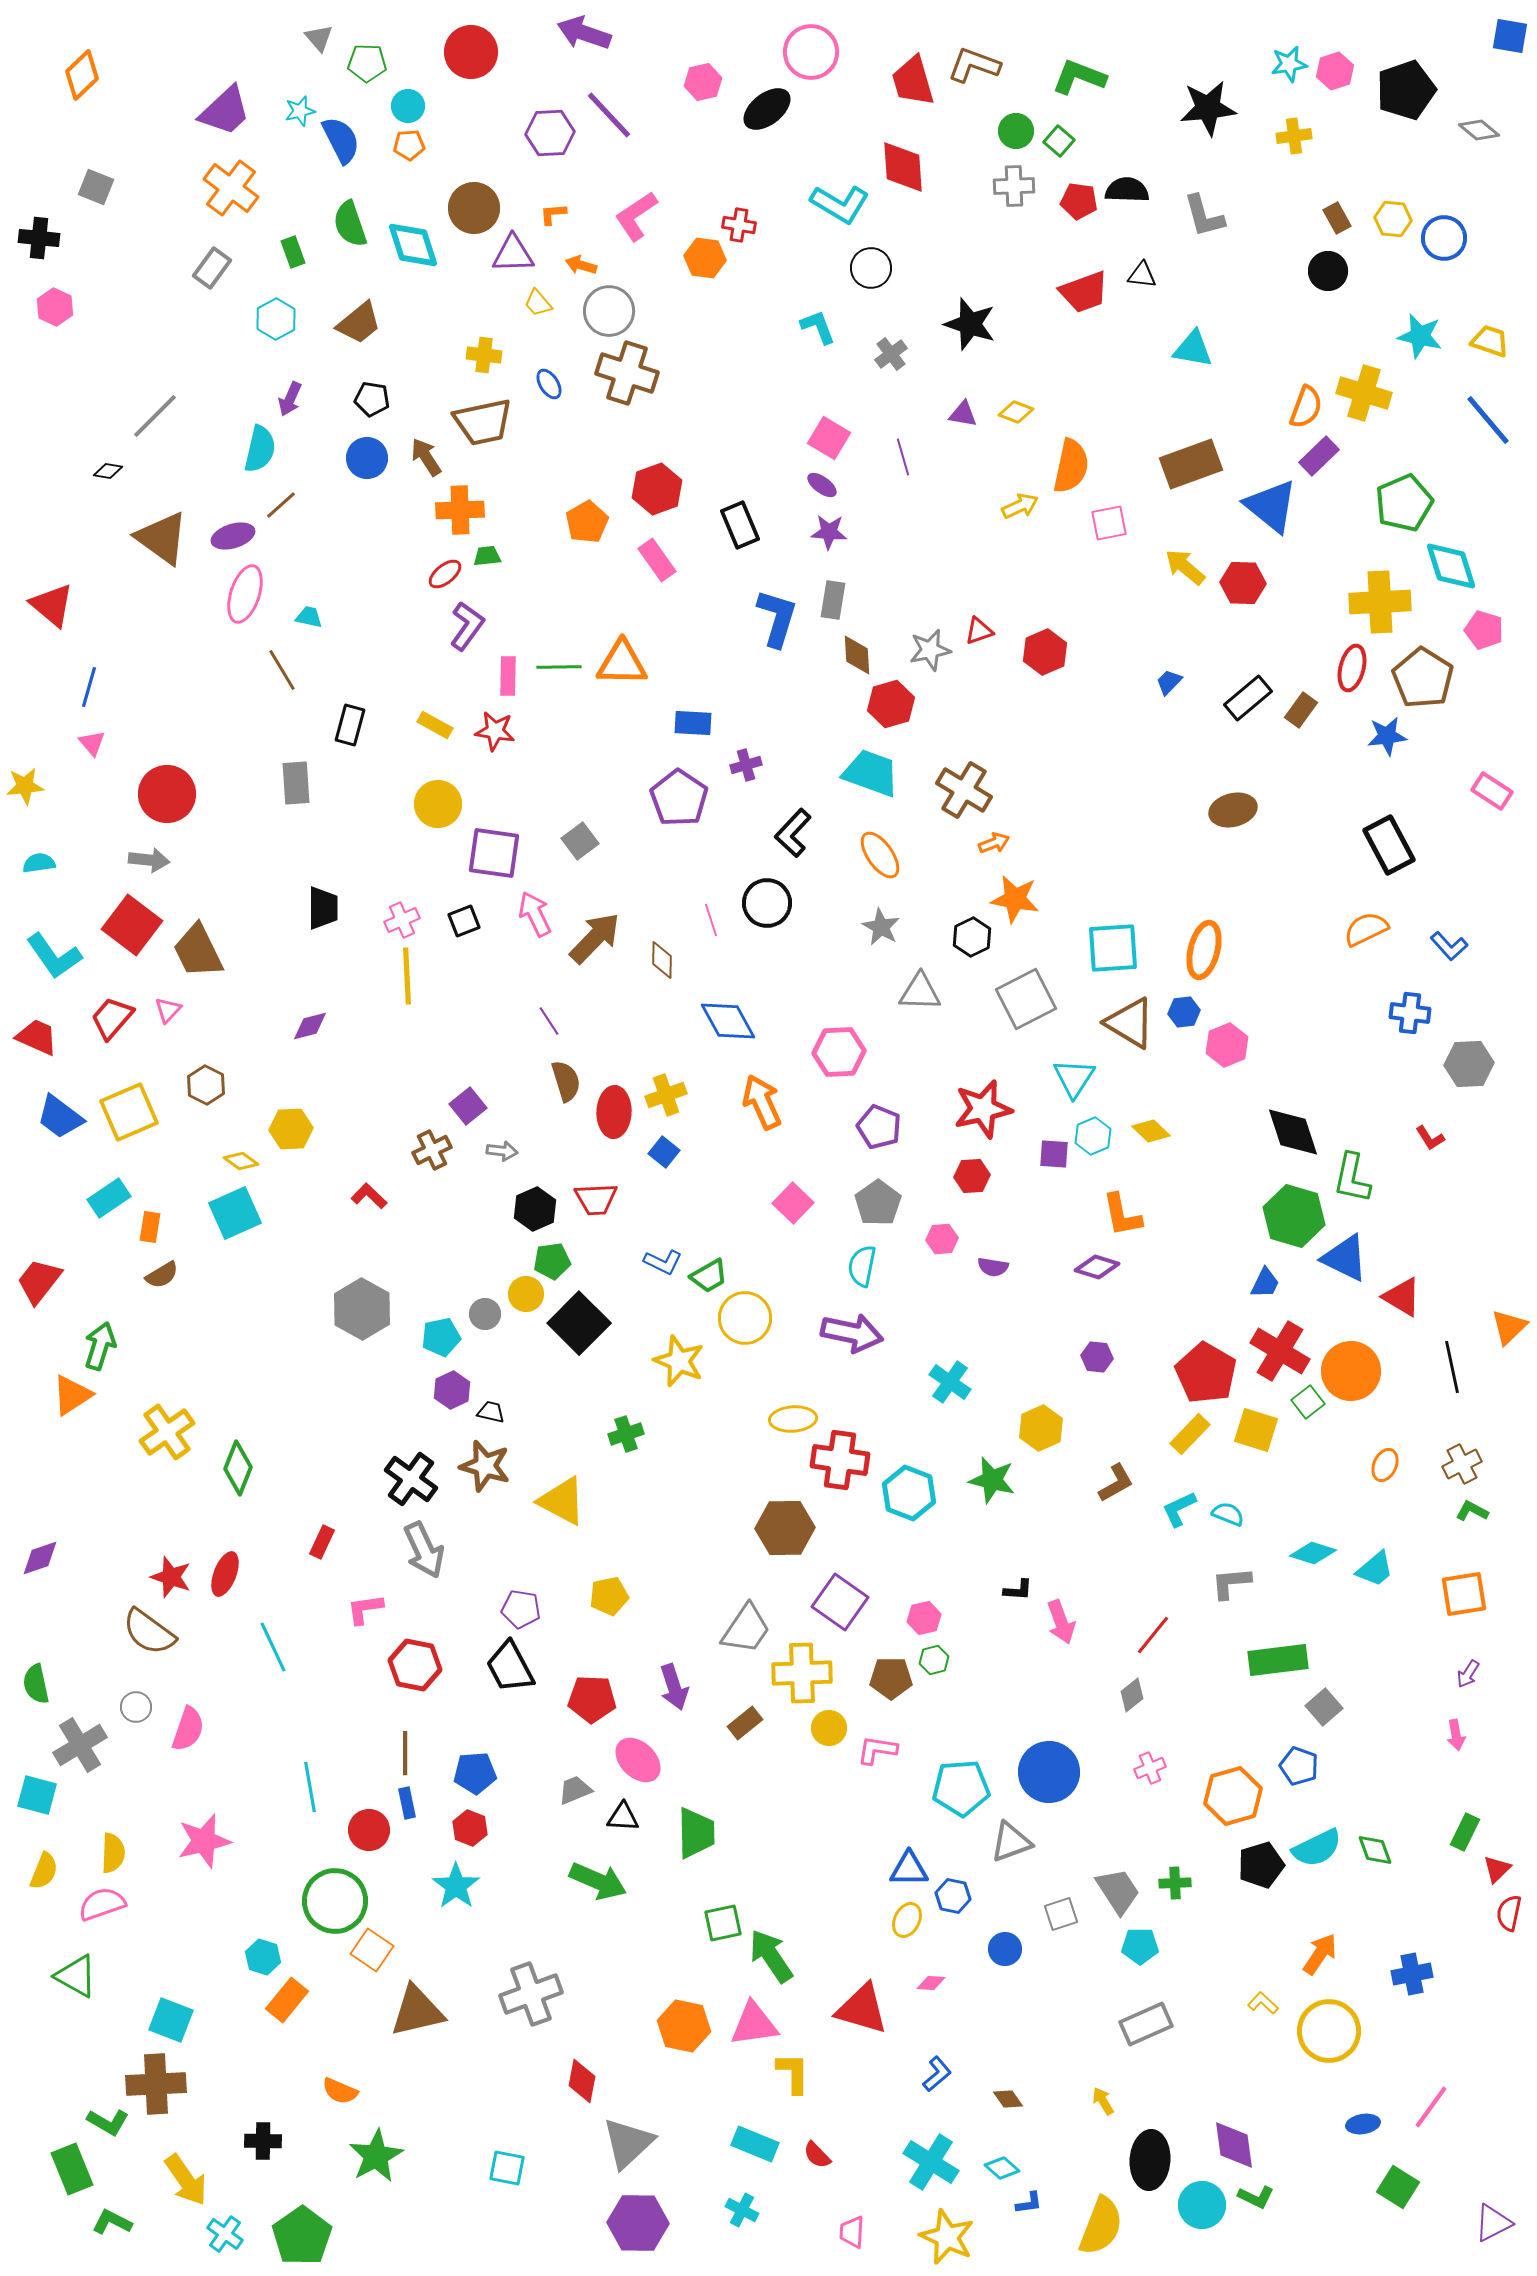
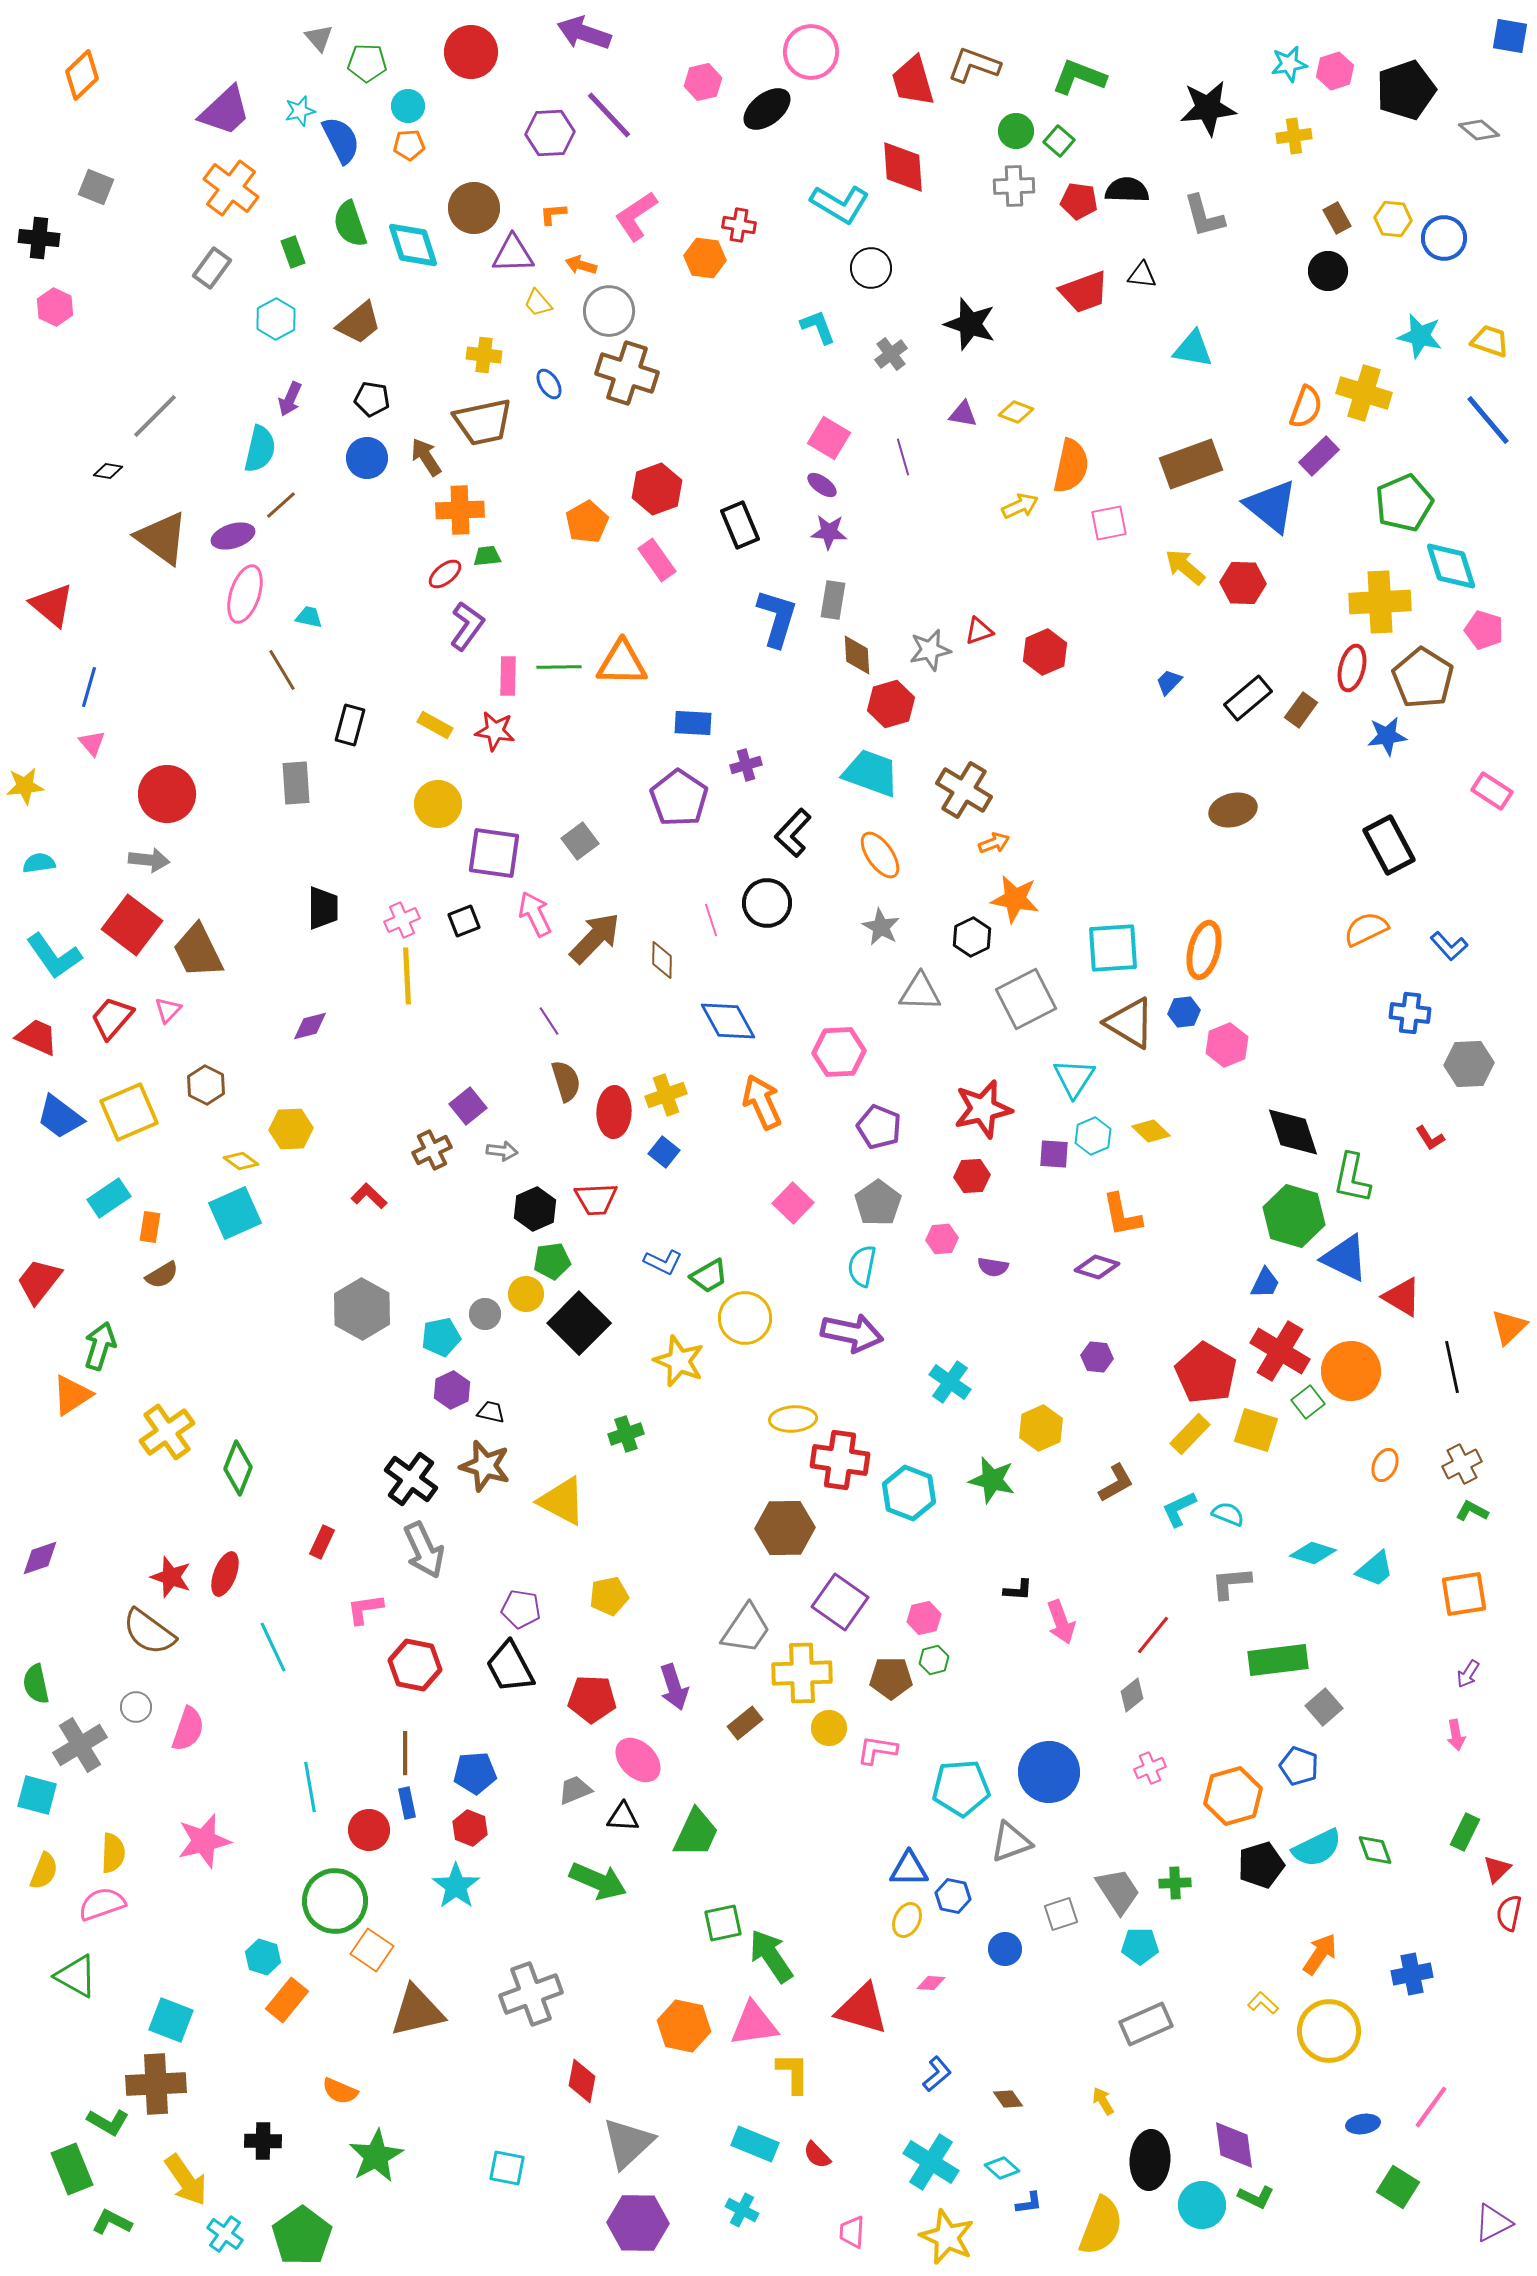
green trapezoid at (696, 1833): rotated 26 degrees clockwise
